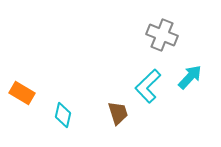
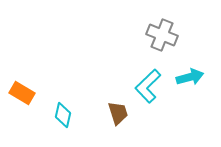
cyan arrow: rotated 32 degrees clockwise
